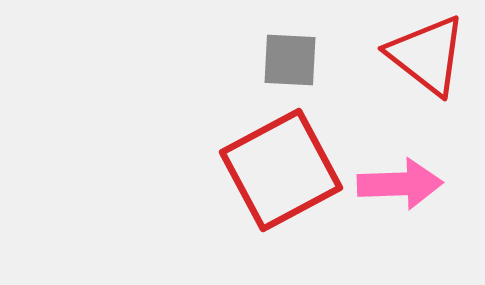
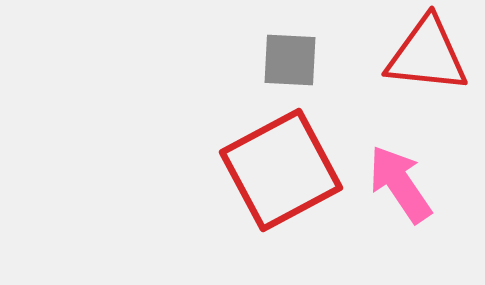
red triangle: rotated 32 degrees counterclockwise
pink arrow: rotated 122 degrees counterclockwise
